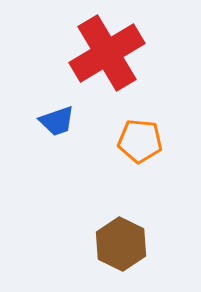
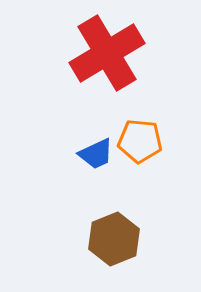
blue trapezoid: moved 39 px right, 33 px down; rotated 6 degrees counterclockwise
brown hexagon: moved 7 px left, 5 px up; rotated 12 degrees clockwise
